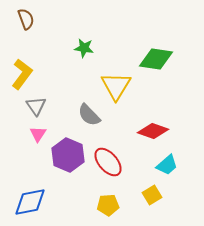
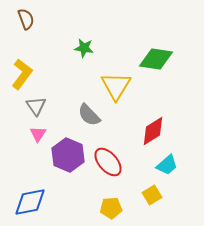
red diamond: rotated 52 degrees counterclockwise
yellow pentagon: moved 3 px right, 3 px down
